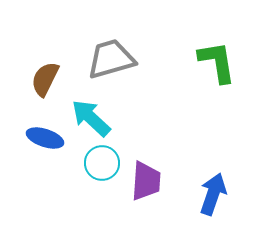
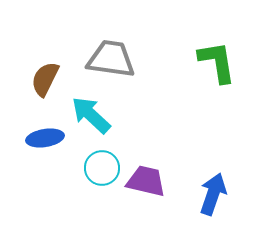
gray trapezoid: rotated 24 degrees clockwise
cyan arrow: moved 3 px up
blue ellipse: rotated 27 degrees counterclockwise
cyan circle: moved 5 px down
purple trapezoid: rotated 81 degrees counterclockwise
